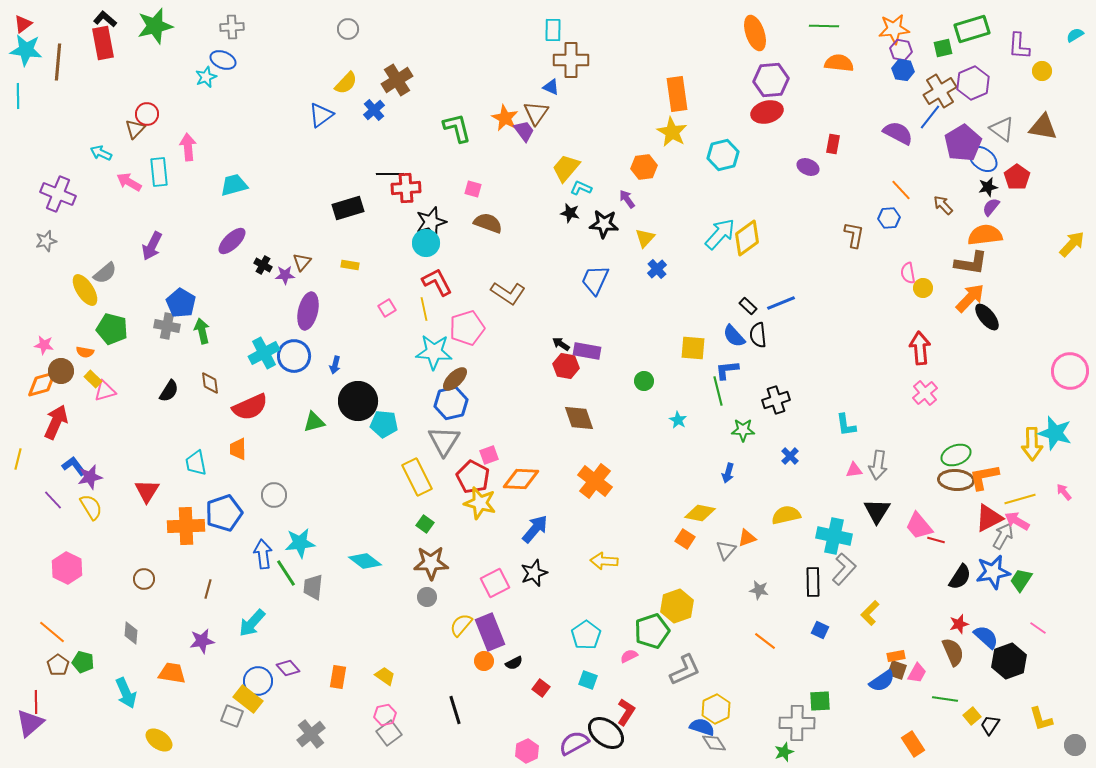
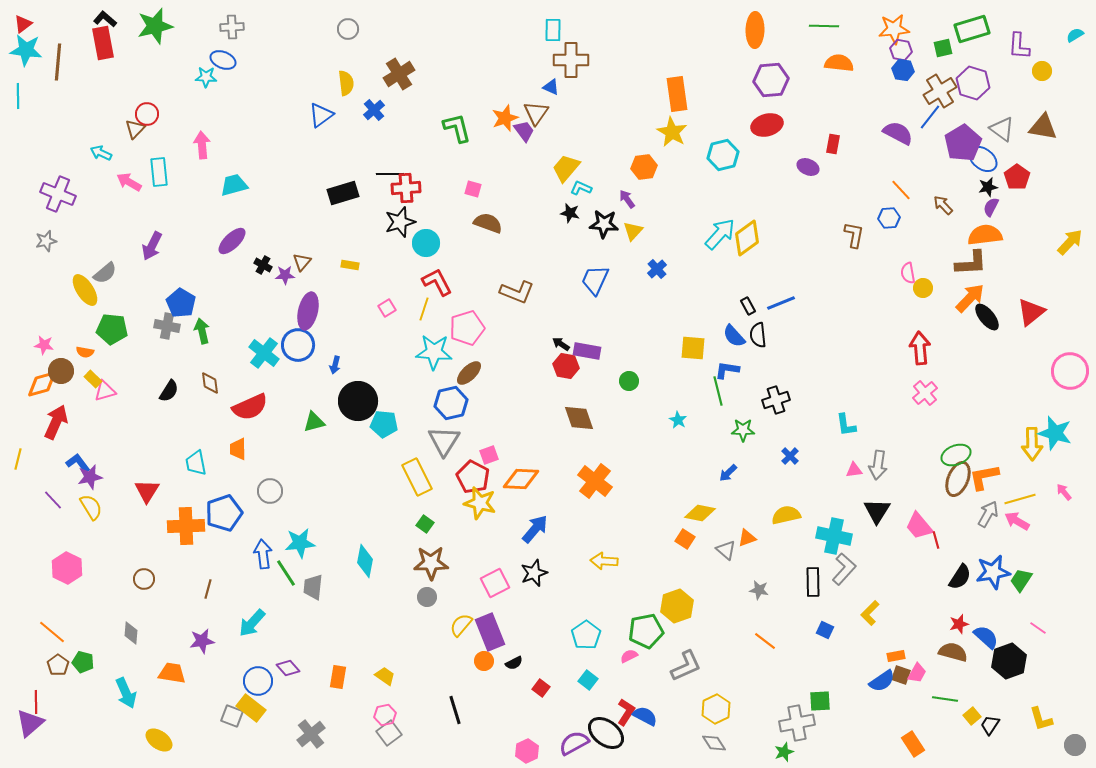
orange ellipse at (755, 33): moved 3 px up; rotated 20 degrees clockwise
cyan star at (206, 77): rotated 25 degrees clockwise
brown cross at (397, 80): moved 2 px right, 6 px up
yellow semicircle at (346, 83): rotated 50 degrees counterclockwise
purple hexagon at (973, 83): rotated 20 degrees counterclockwise
red ellipse at (767, 112): moved 13 px down
orange star at (505, 118): rotated 24 degrees clockwise
pink arrow at (188, 147): moved 14 px right, 2 px up
purple semicircle at (991, 207): rotated 12 degrees counterclockwise
black rectangle at (348, 208): moved 5 px left, 15 px up
black star at (431, 222): moved 31 px left
yellow triangle at (645, 238): moved 12 px left, 7 px up
yellow arrow at (1072, 244): moved 2 px left, 2 px up
brown L-shape at (971, 263): rotated 12 degrees counterclockwise
brown L-shape at (508, 293): moved 9 px right, 1 px up; rotated 12 degrees counterclockwise
black rectangle at (748, 306): rotated 18 degrees clockwise
yellow line at (424, 309): rotated 30 degrees clockwise
green pentagon at (112, 329): rotated 8 degrees counterclockwise
cyan cross at (264, 353): rotated 24 degrees counterclockwise
blue circle at (294, 356): moved 4 px right, 11 px up
blue L-shape at (727, 370): rotated 15 degrees clockwise
brown ellipse at (455, 379): moved 14 px right, 6 px up
green circle at (644, 381): moved 15 px left
blue L-shape at (74, 466): moved 4 px right, 3 px up
blue arrow at (728, 473): rotated 30 degrees clockwise
brown ellipse at (956, 480): moved 2 px right, 1 px up; rotated 72 degrees counterclockwise
gray circle at (274, 495): moved 4 px left, 4 px up
red triangle at (989, 518): moved 42 px right, 206 px up; rotated 12 degrees counterclockwise
gray arrow at (1003, 536): moved 15 px left, 22 px up
red line at (936, 540): rotated 60 degrees clockwise
gray triangle at (726, 550): rotated 30 degrees counterclockwise
cyan diamond at (365, 561): rotated 64 degrees clockwise
blue square at (820, 630): moved 5 px right
green pentagon at (652, 631): moved 6 px left; rotated 8 degrees clockwise
brown semicircle at (953, 652): rotated 52 degrees counterclockwise
gray L-shape at (685, 670): moved 1 px right, 4 px up
brown square at (897, 670): moved 4 px right, 5 px down
cyan square at (588, 680): rotated 18 degrees clockwise
yellow rectangle at (248, 699): moved 3 px right, 9 px down
gray cross at (797, 723): rotated 12 degrees counterclockwise
blue semicircle at (702, 727): moved 57 px left, 11 px up; rotated 10 degrees clockwise
